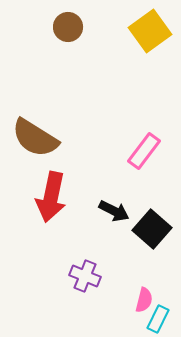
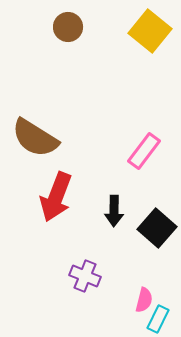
yellow square: rotated 15 degrees counterclockwise
red arrow: moved 5 px right; rotated 9 degrees clockwise
black arrow: rotated 64 degrees clockwise
black square: moved 5 px right, 1 px up
